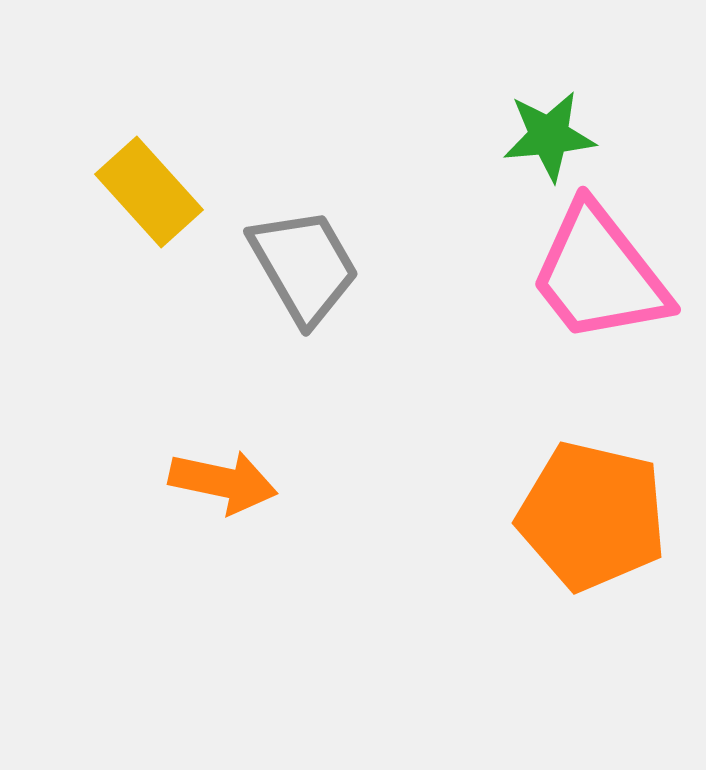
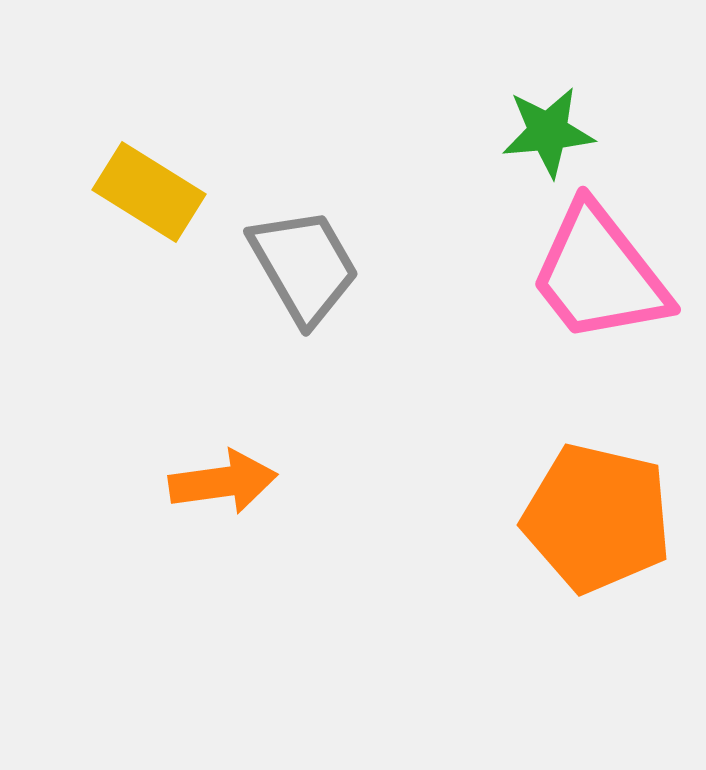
green star: moved 1 px left, 4 px up
yellow rectangle: rotated 16 degrees counterclockwise
orange arrow: rotated 20 degrees counterclockwise
orange pentagon: moved 5 px right, 2 px down
